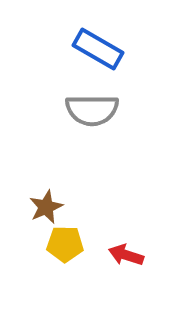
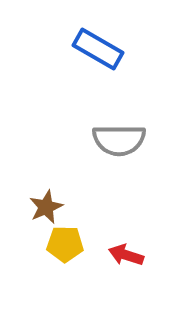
gray semicircle: moved 27 px right, 30 px down
